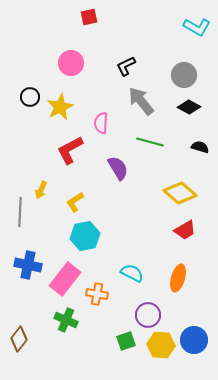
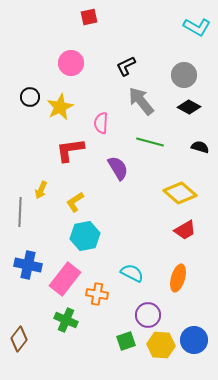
red L-shape: rotated 20 degrees clockwise
